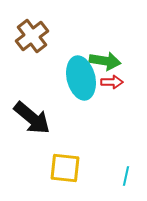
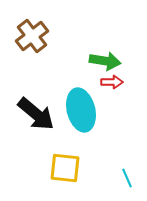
cyan ellipse: moved 32 px down
black arrow: moved 4 px right, 4 px up
cyan line: moved 1 px right, 2 px down; rotated 36 degrees counterclockwise
